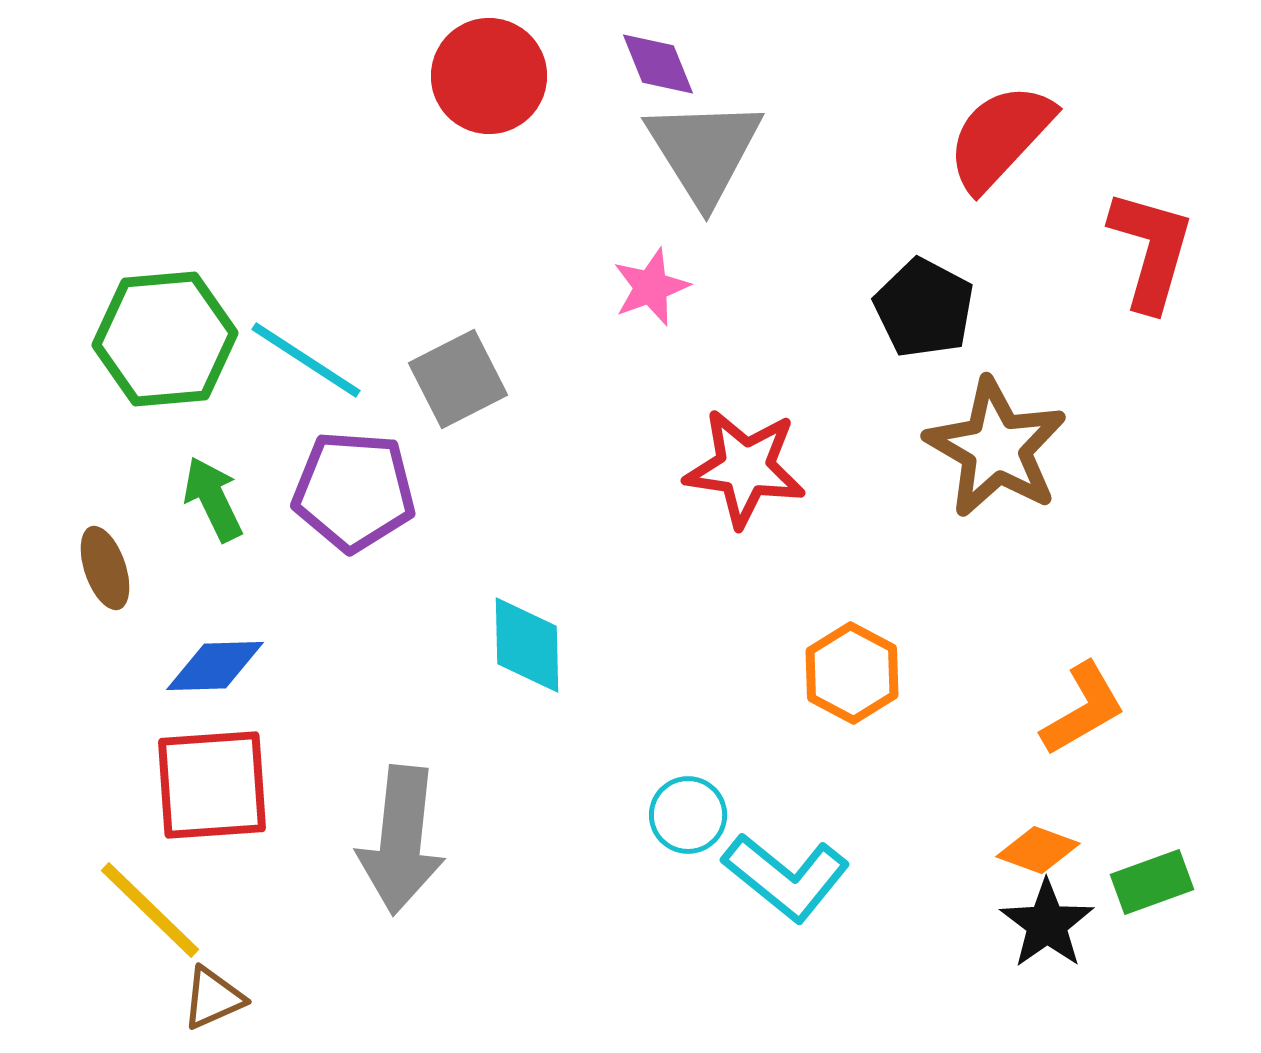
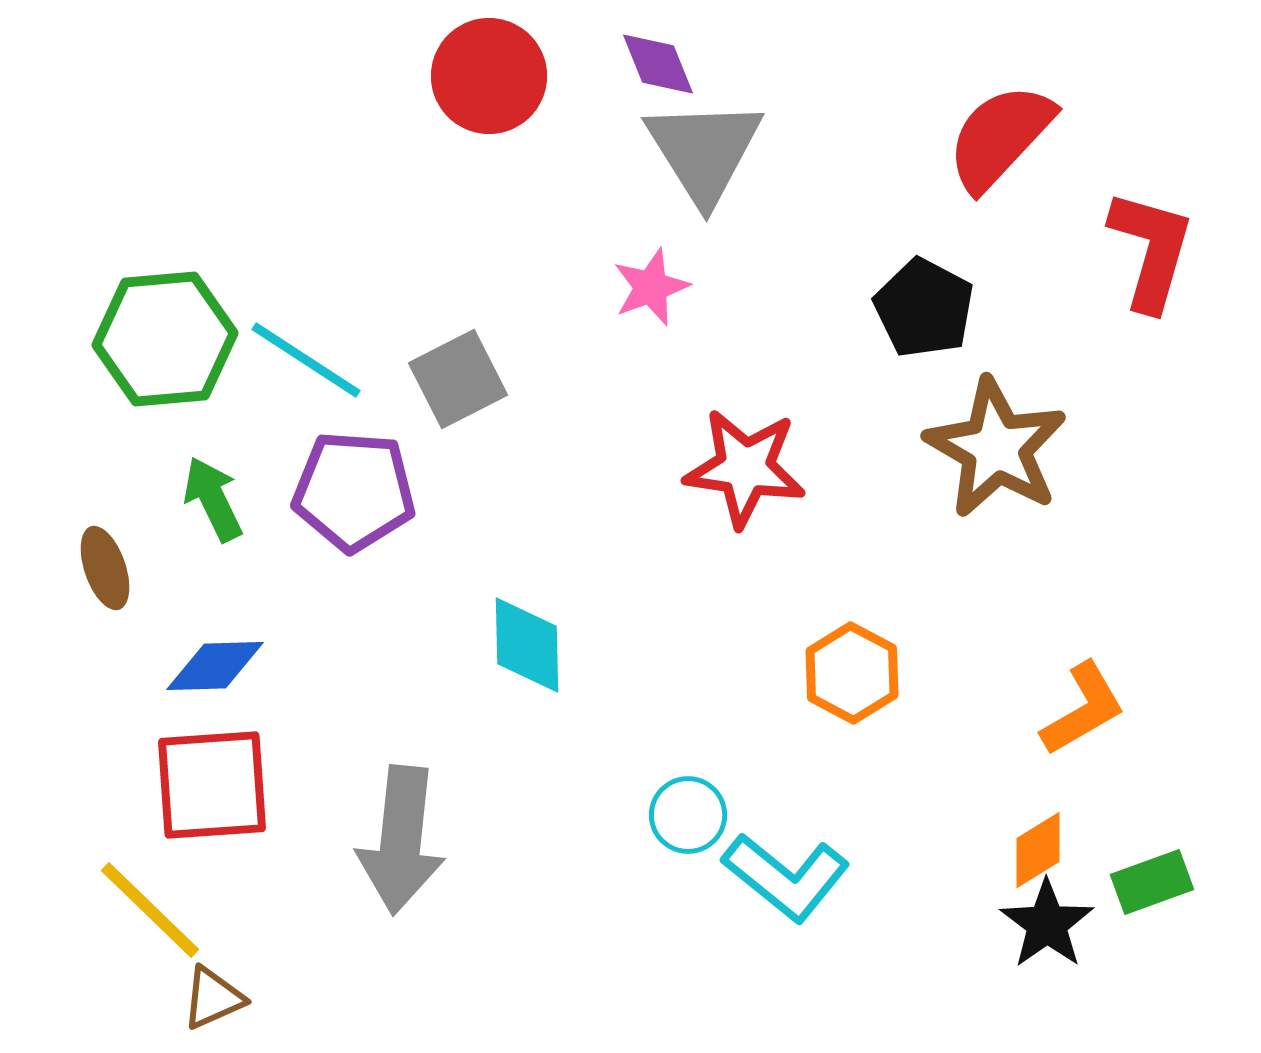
orange diamond: rotated 52 degrees counterclockwise
